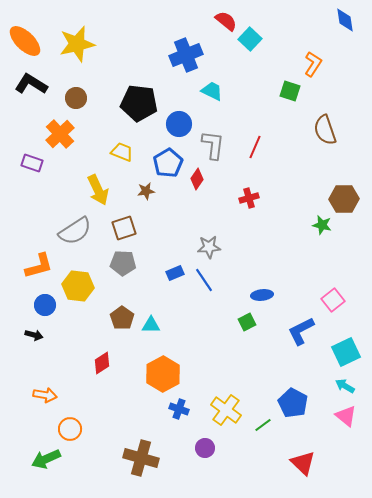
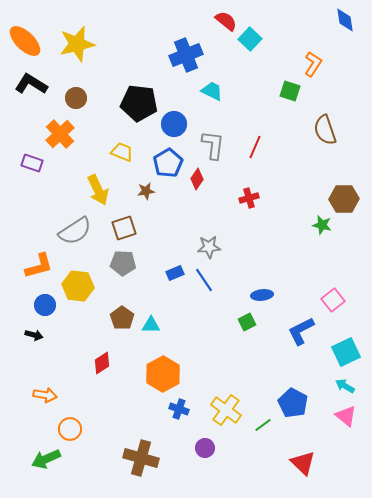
blue circle at (179, 124): moved 5 px left
